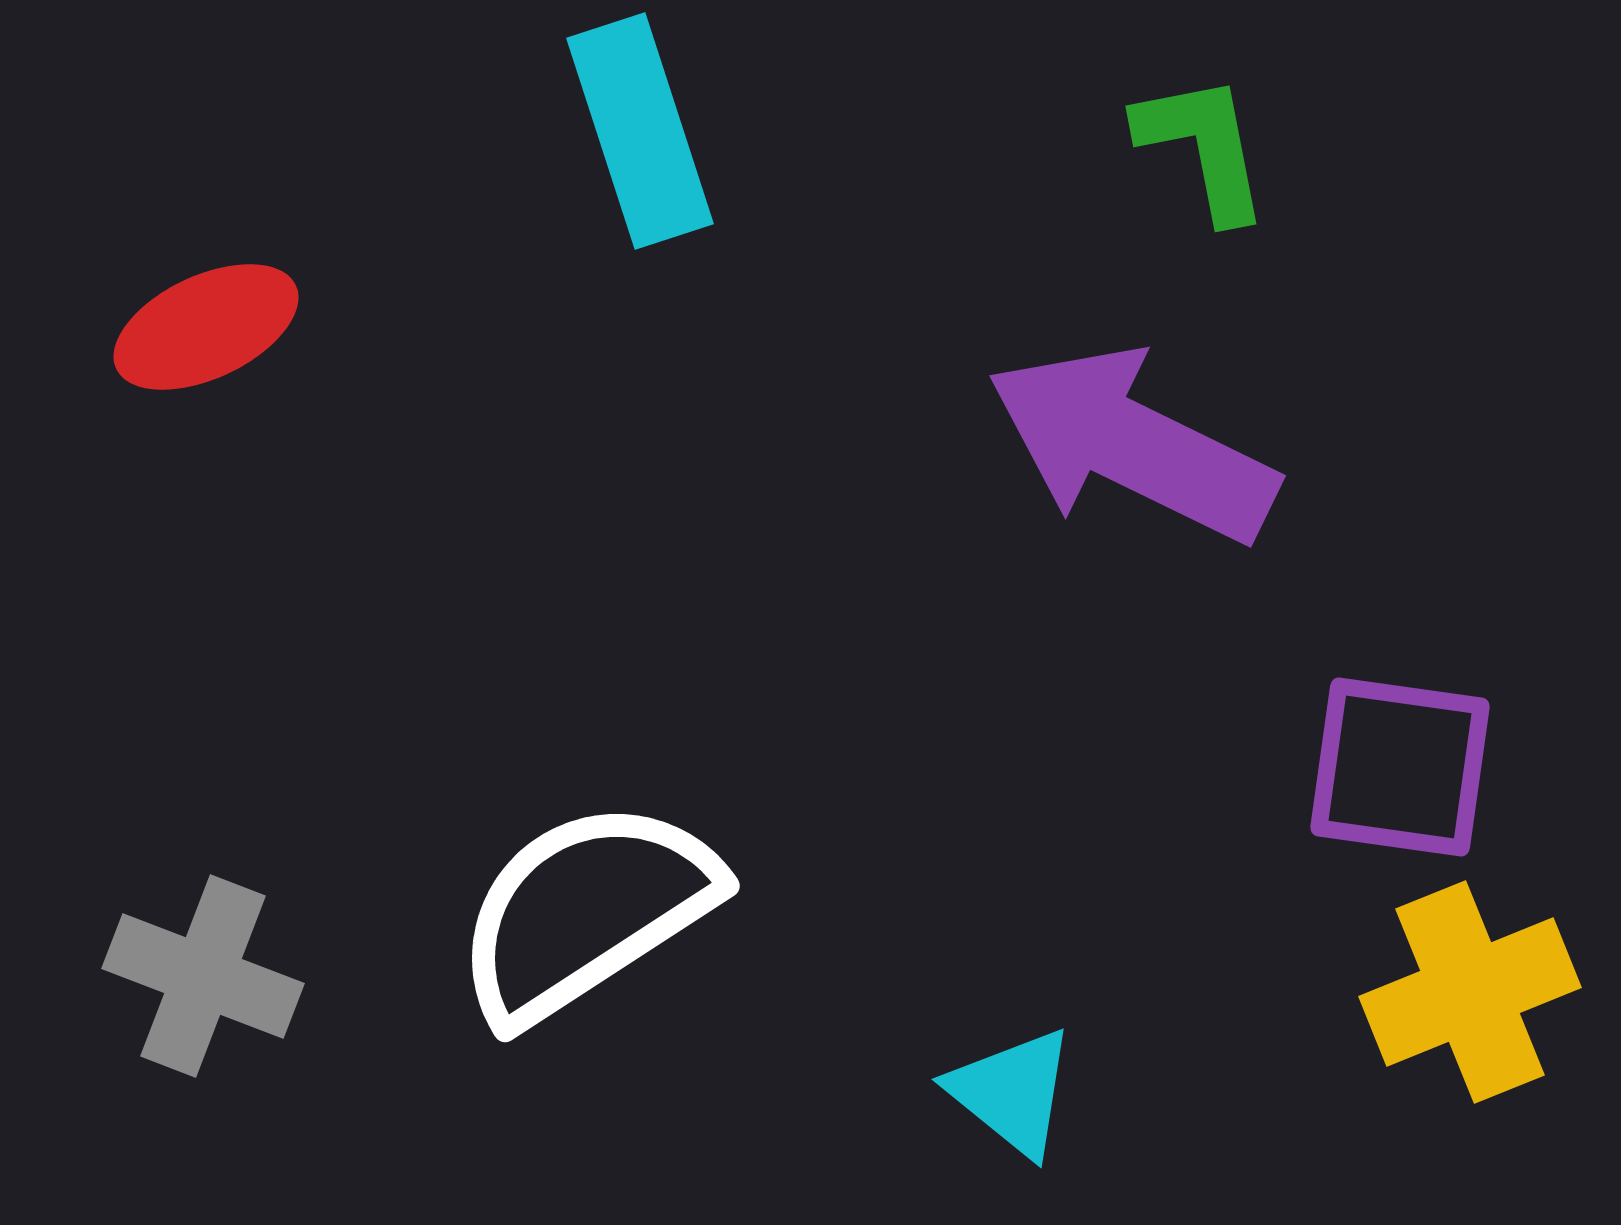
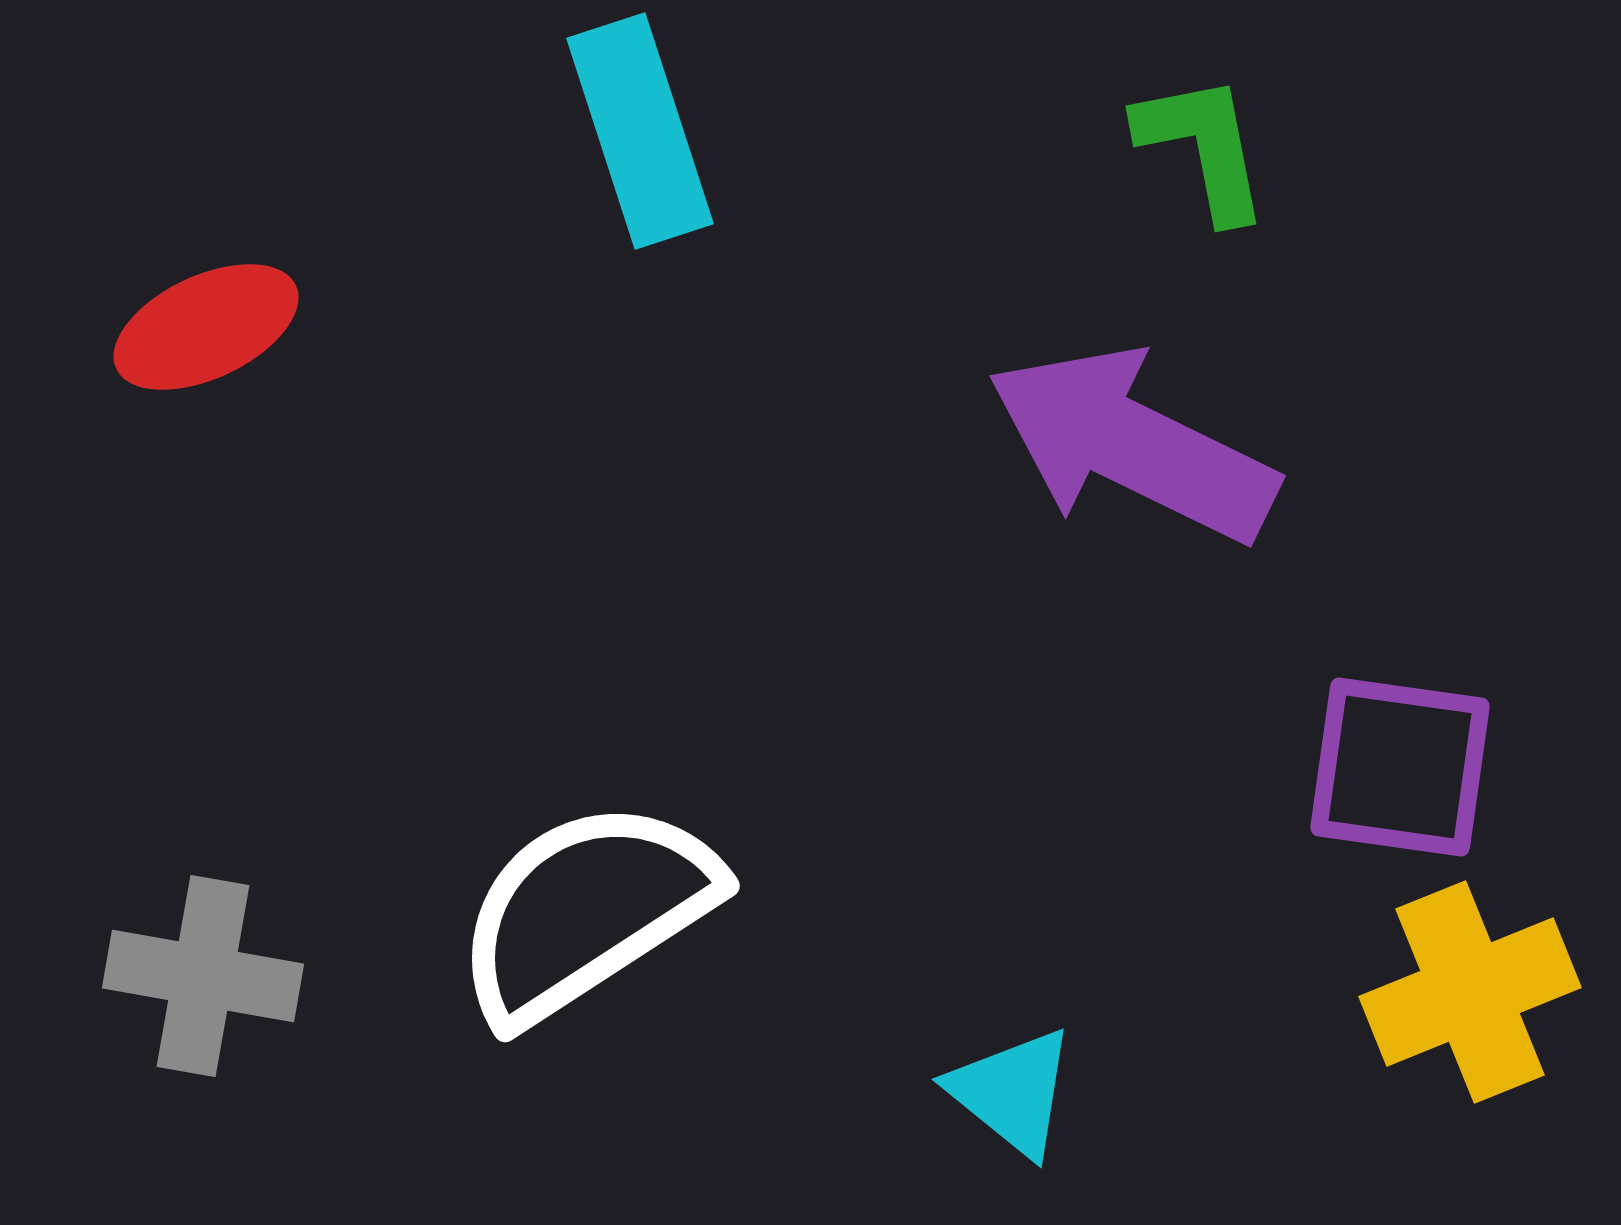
gray cross: rotated 11 degrees counterclockwise
